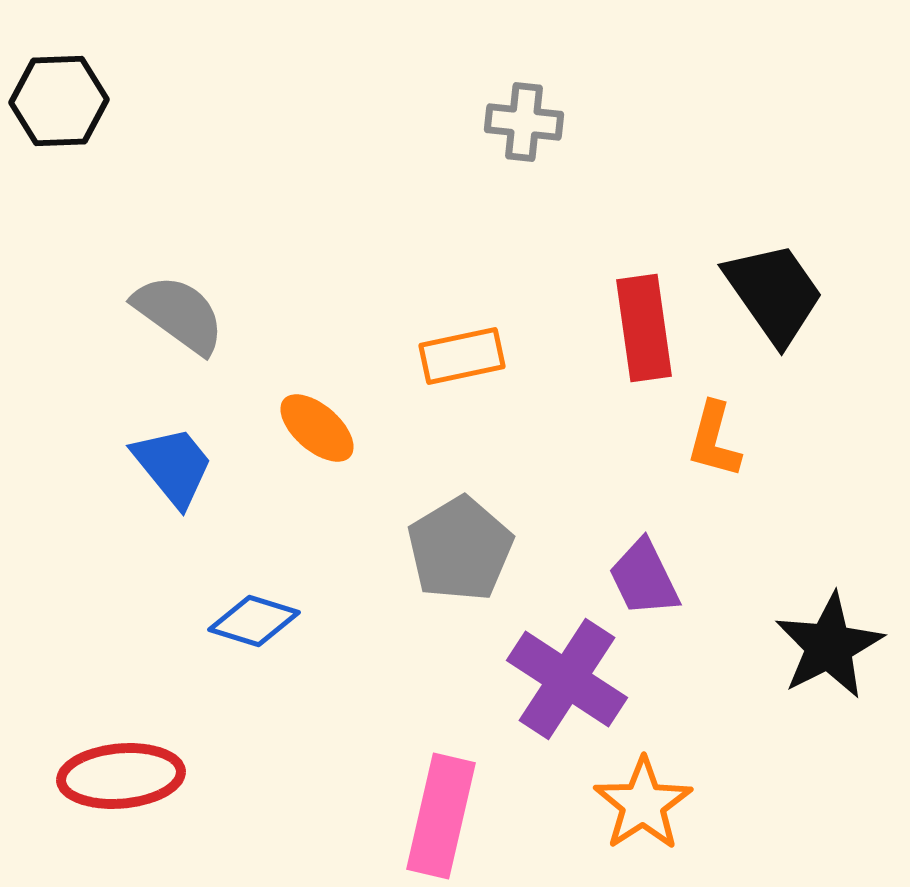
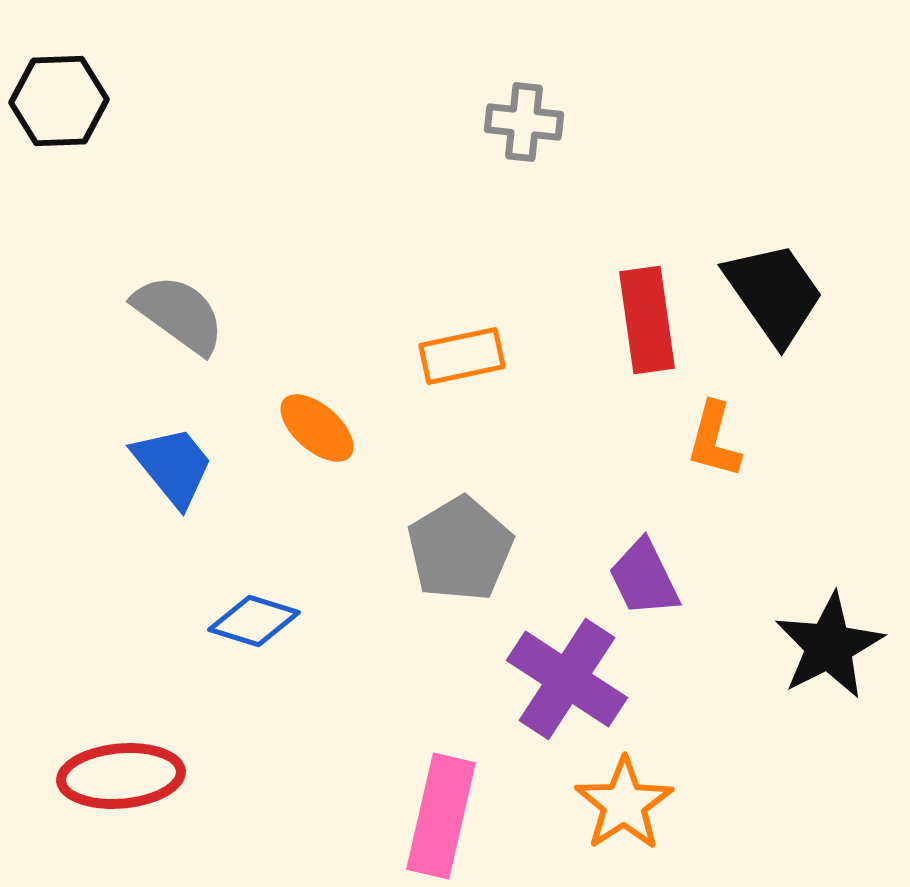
red rectangle: moved 3 px right, 8 px up
orange star: moved 19 px left
